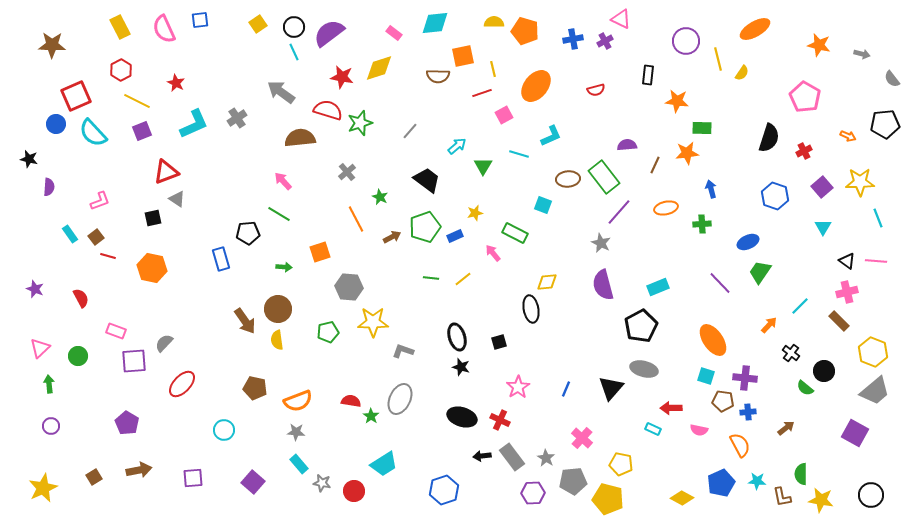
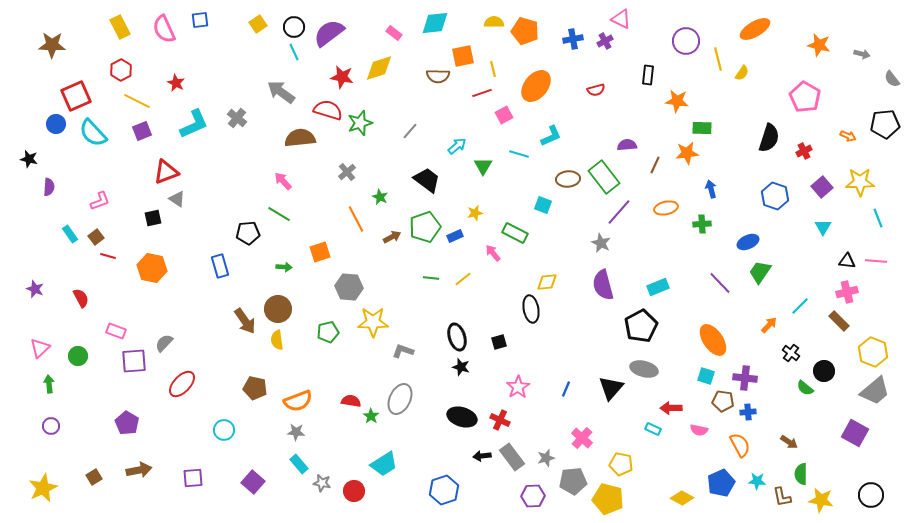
gray cross at (237, 118): rotated 18 degrees counterclockwise
blue rectangle at (221, 259): moved 1 px left, 7 px down
black triangle at (847, 261): rotated 30 degrees counterclockwise
brown arrow at (786, 428): moved 3 px right, 14 px down; rotated 72 degrees clockwise
gray star at (546, 458): rotated 24 degrees clockwise
purple hexagon at (533, 493): moved 3 px down
